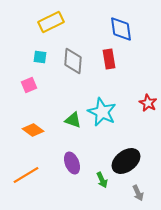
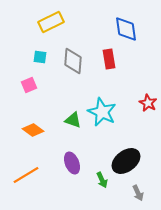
blue diamond: moved 5 px right
